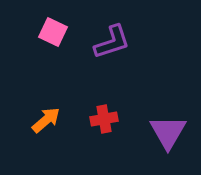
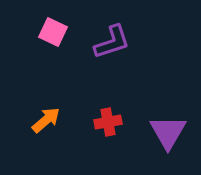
red cross: moved 4 px right, 3 px down
